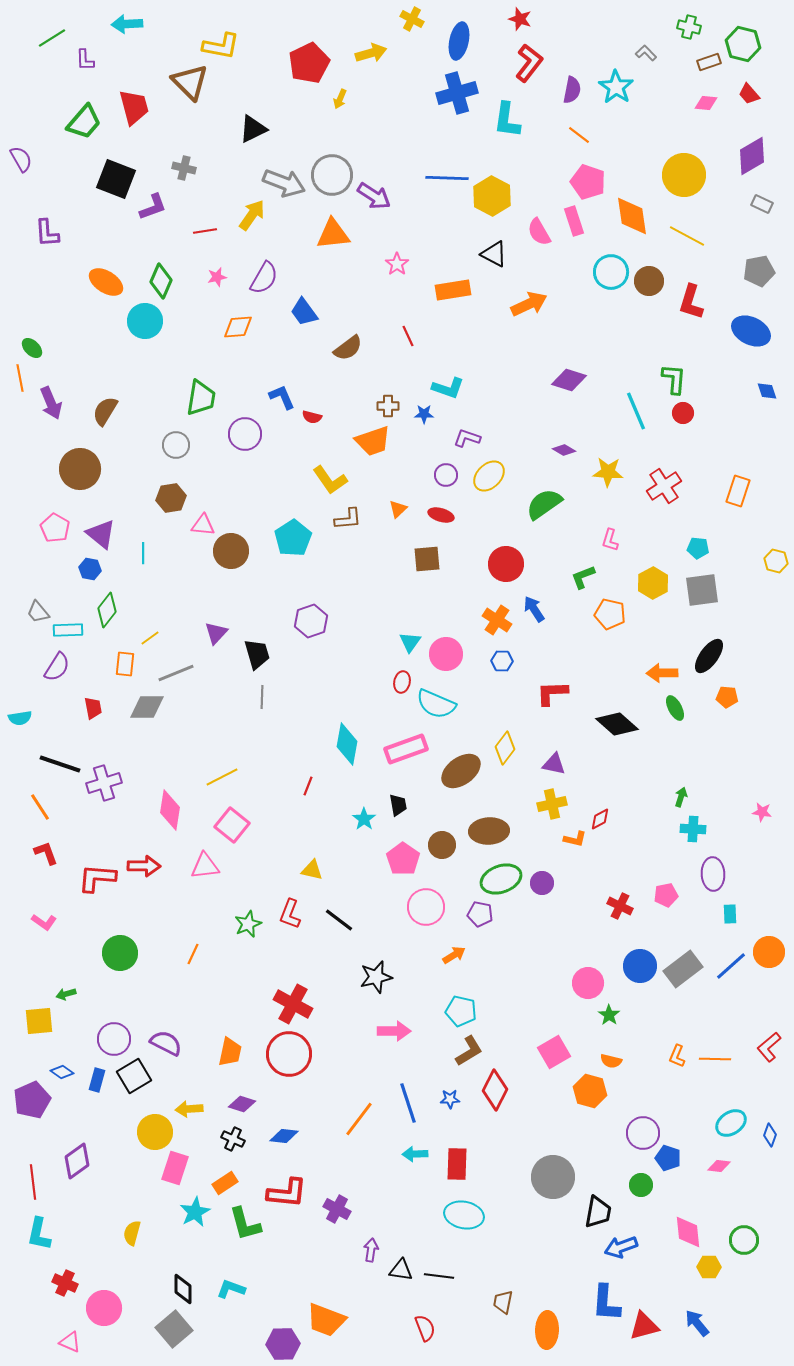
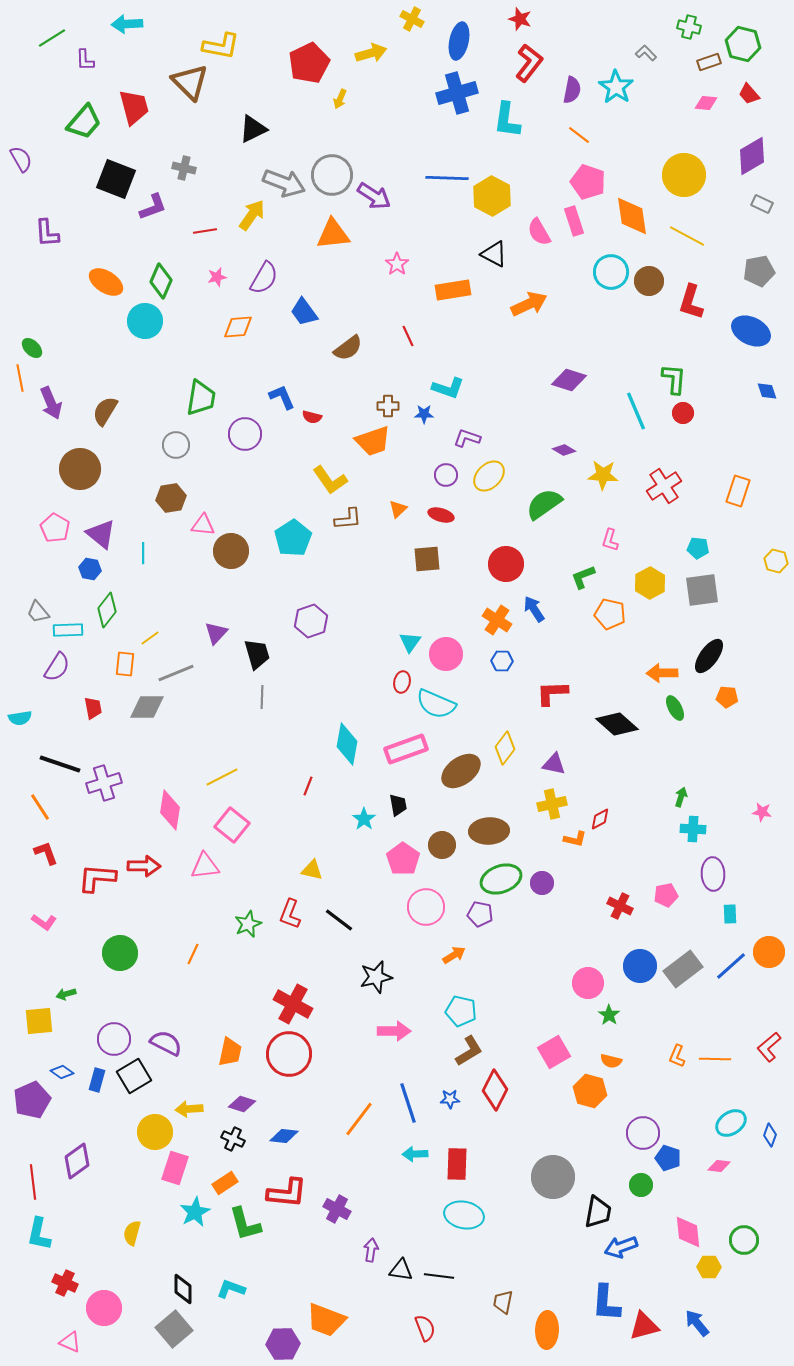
yellow star at (608, 472): moved 5 px left, 3 px down
yellow hexagon at (653, 583): moved 3 px left
